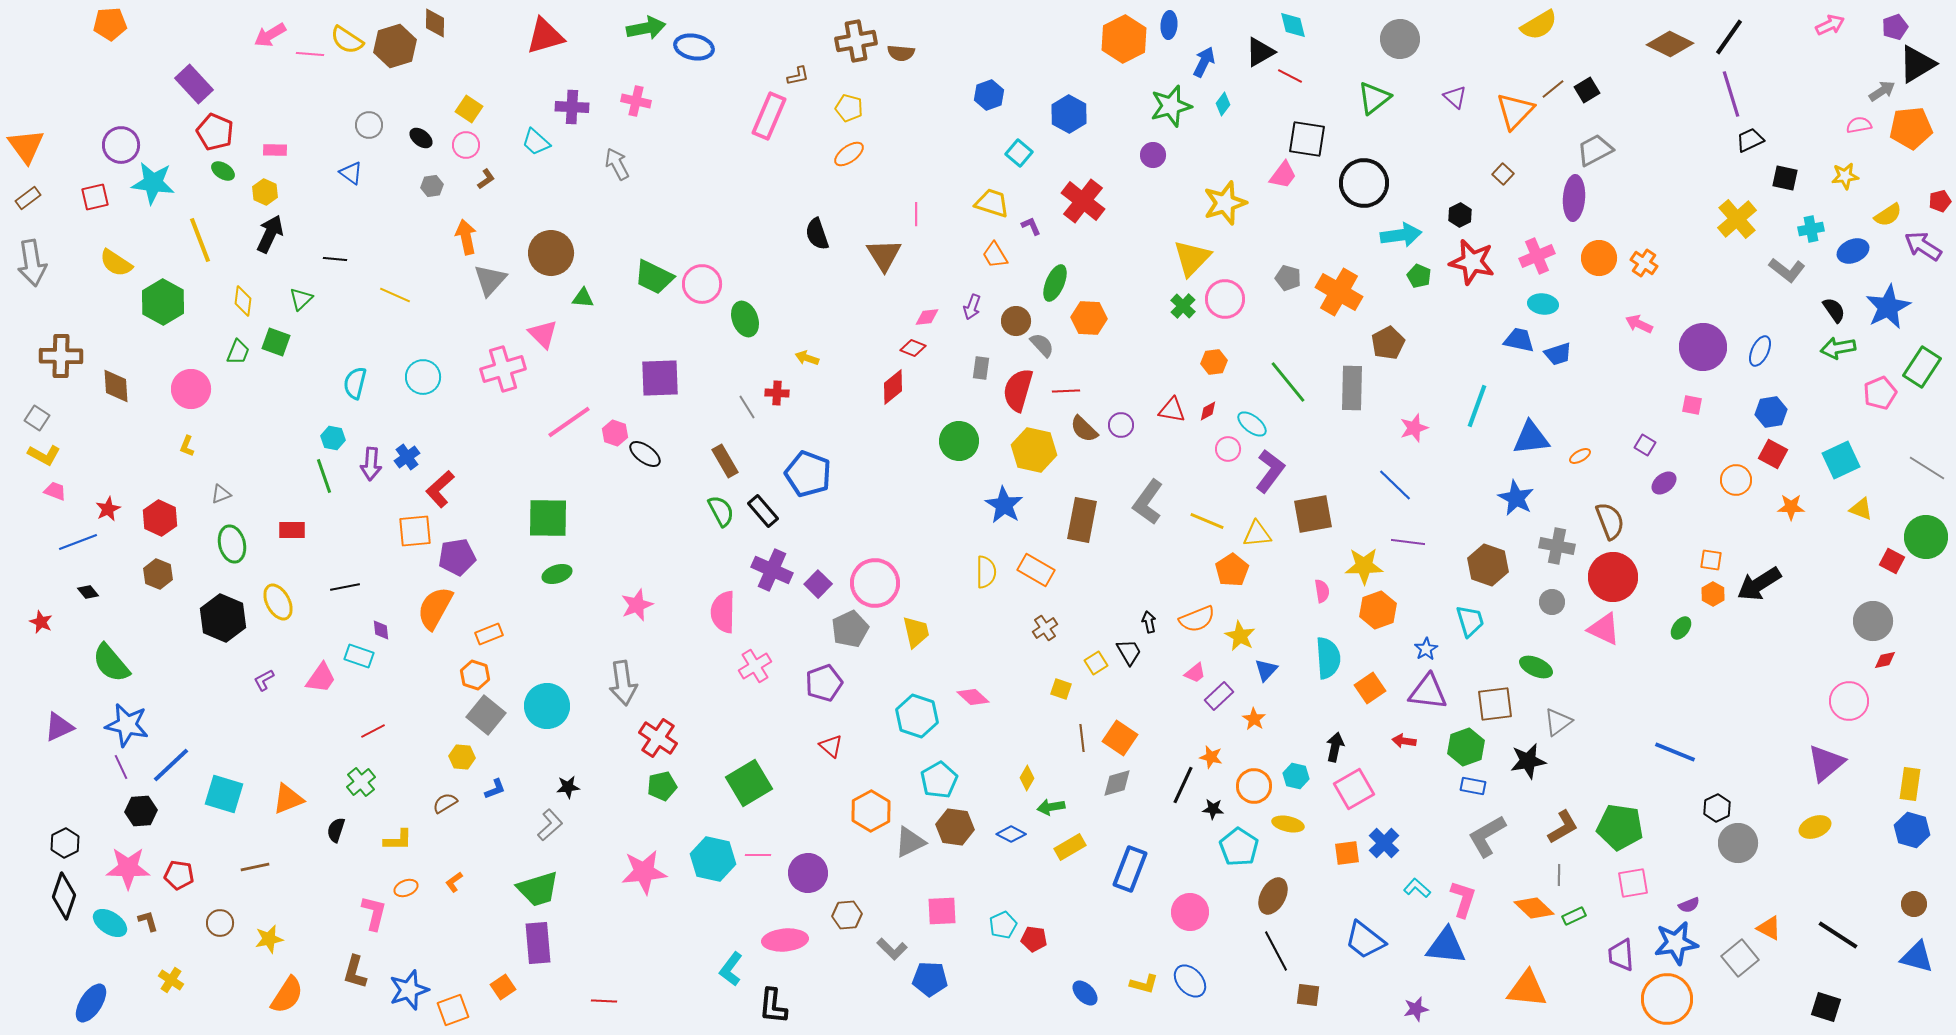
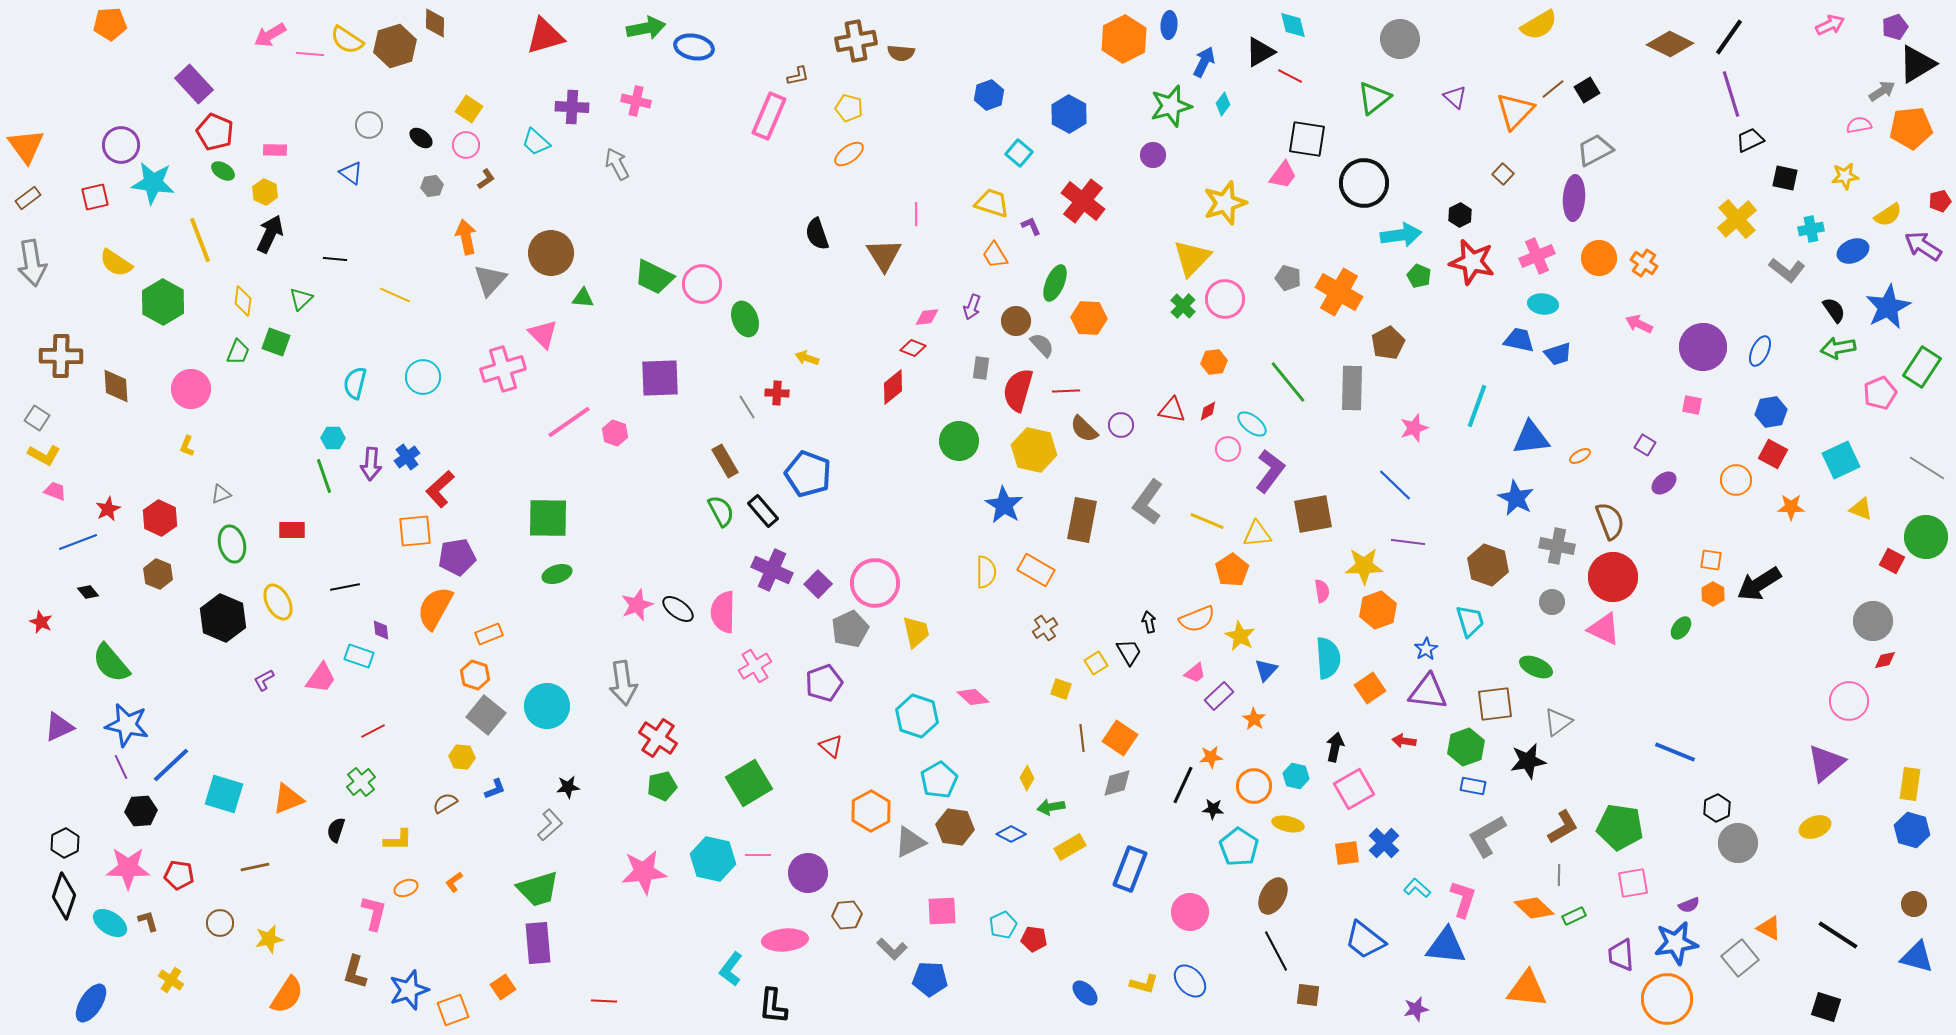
cyan hexagon at (333, 438): rotated 10 degrees counterclockwise
black ellipse at (645, 454): moved 33 px right, 155 px down
orange star at (1211, 757): rotated 20 degrees counterclockwise
